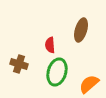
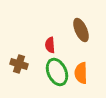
brown ellipse: rotated 40 degrees counterclockwise
green ellipse: rotated 40 degrees counterclockwise
orange semicircle: moved 8 px left, 11 px up; rotated 50 degrees counterclockwise
